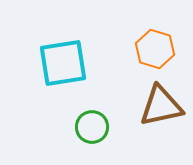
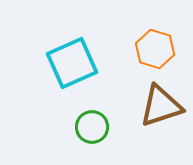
cyan square: moved 9 px right; rotated 15 degrees counterclockwise
brown triangle: rotated 6 degrees counterclockwise
